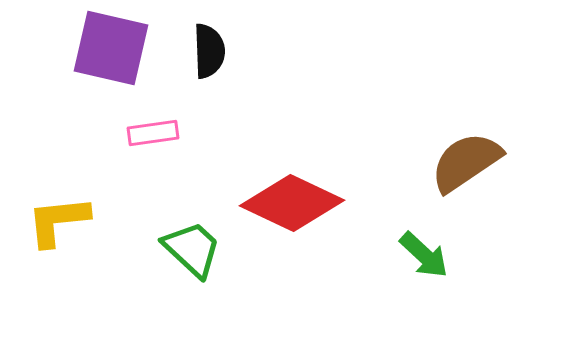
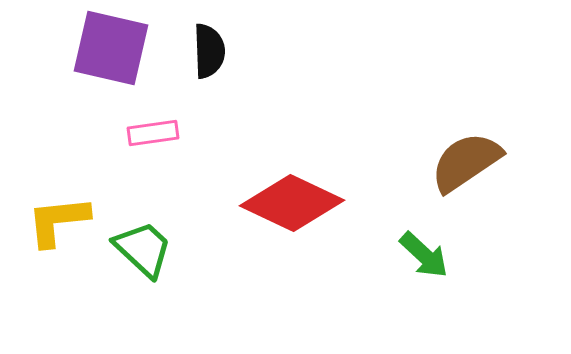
green trapezoid: moved 49 px left
